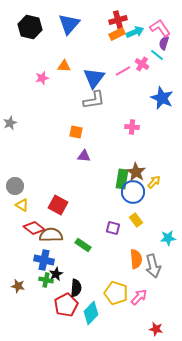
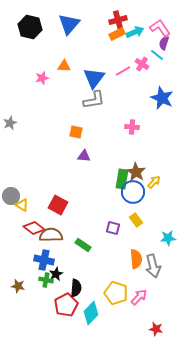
gray circle at (15, 186): moved 4 px left, 10 px down
